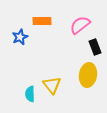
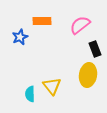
black rectangle: moved 2 px down
yellow triangle: moved 1 px down
